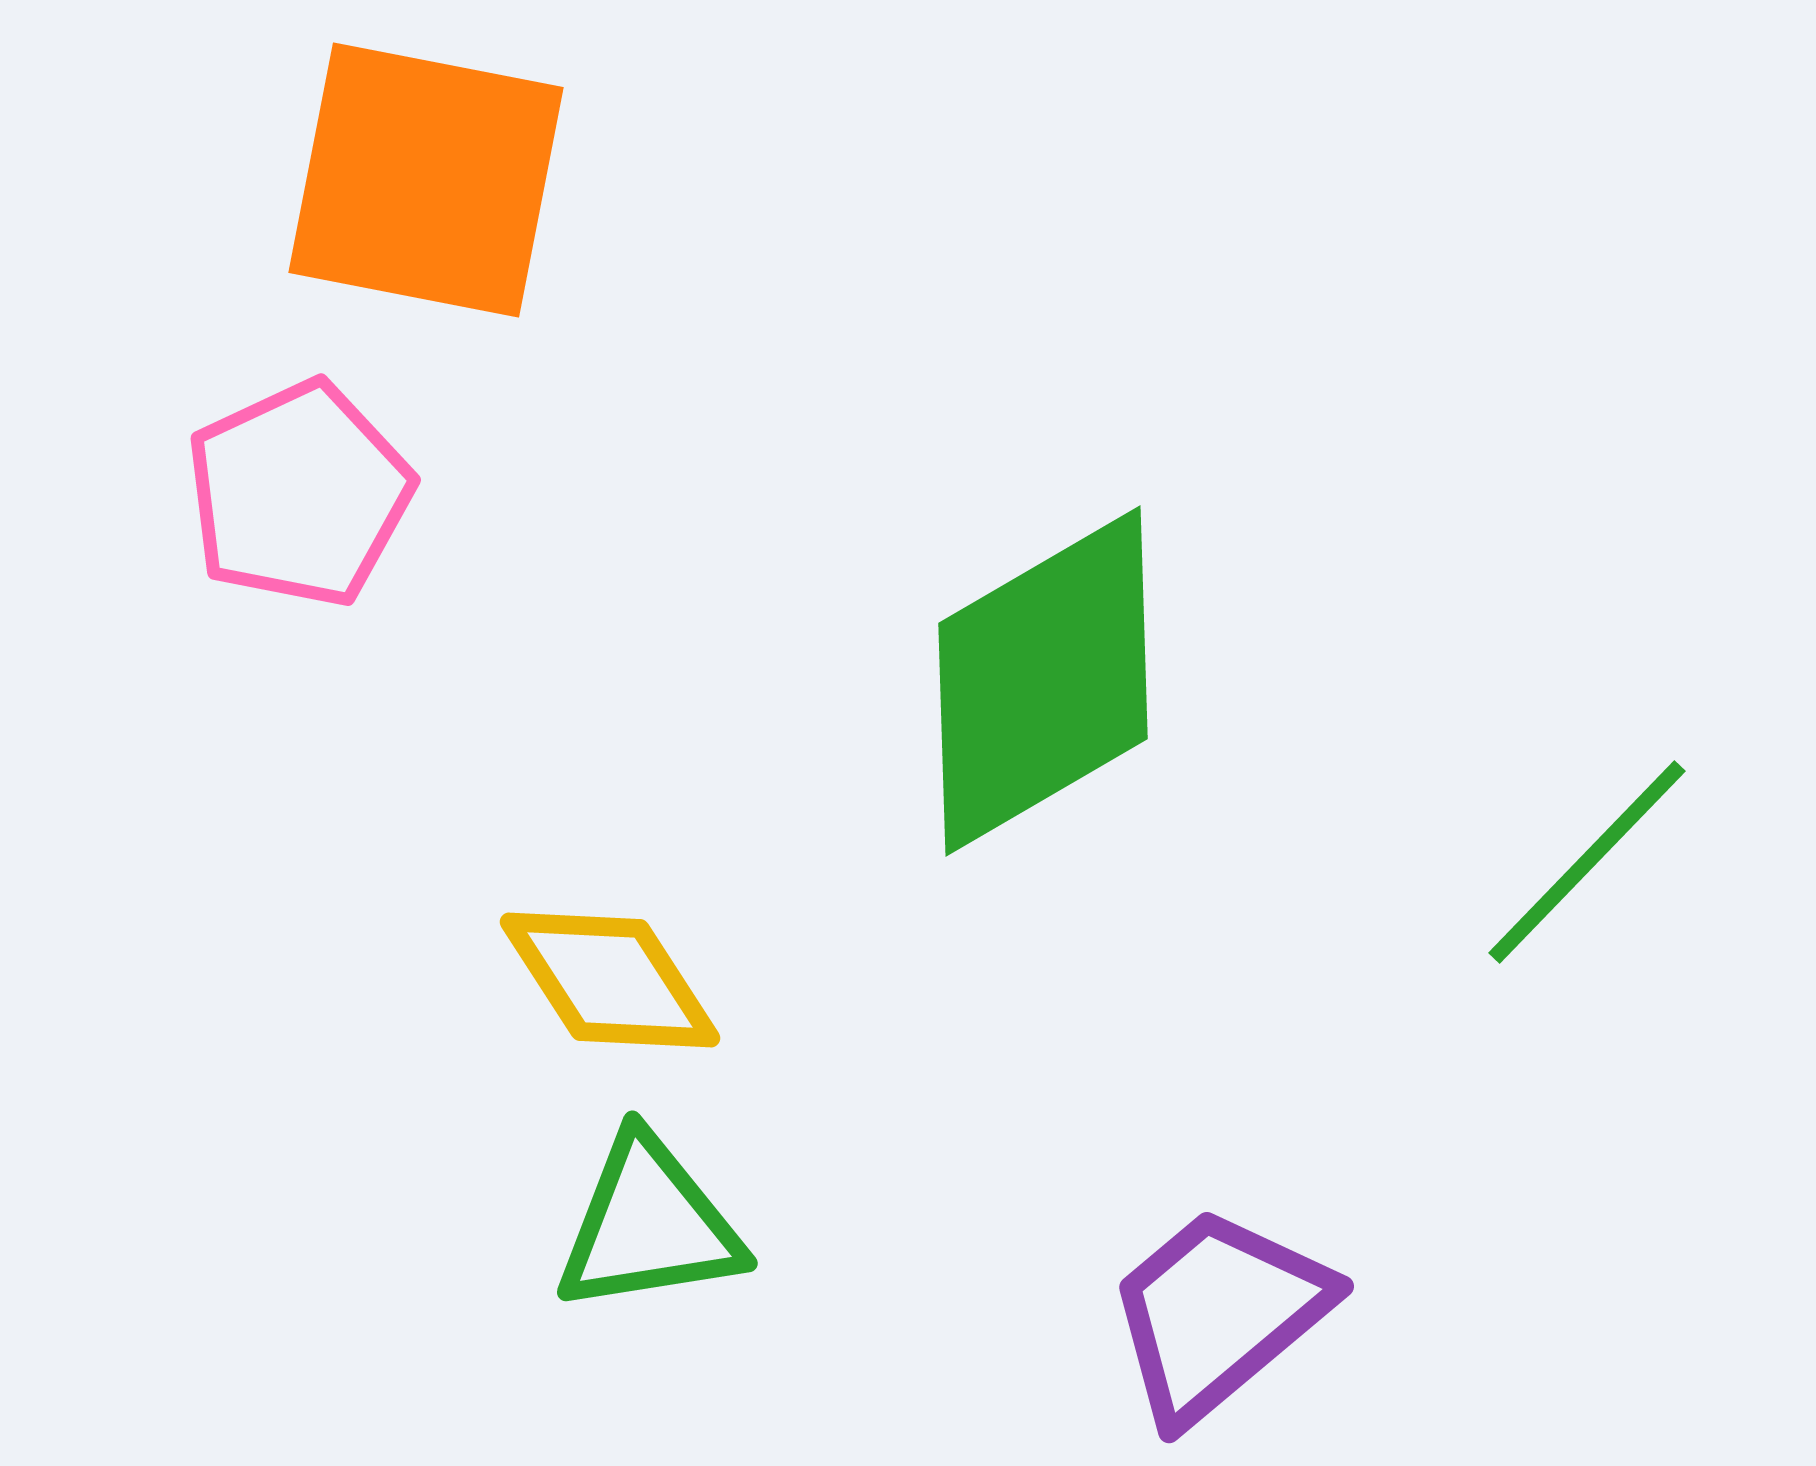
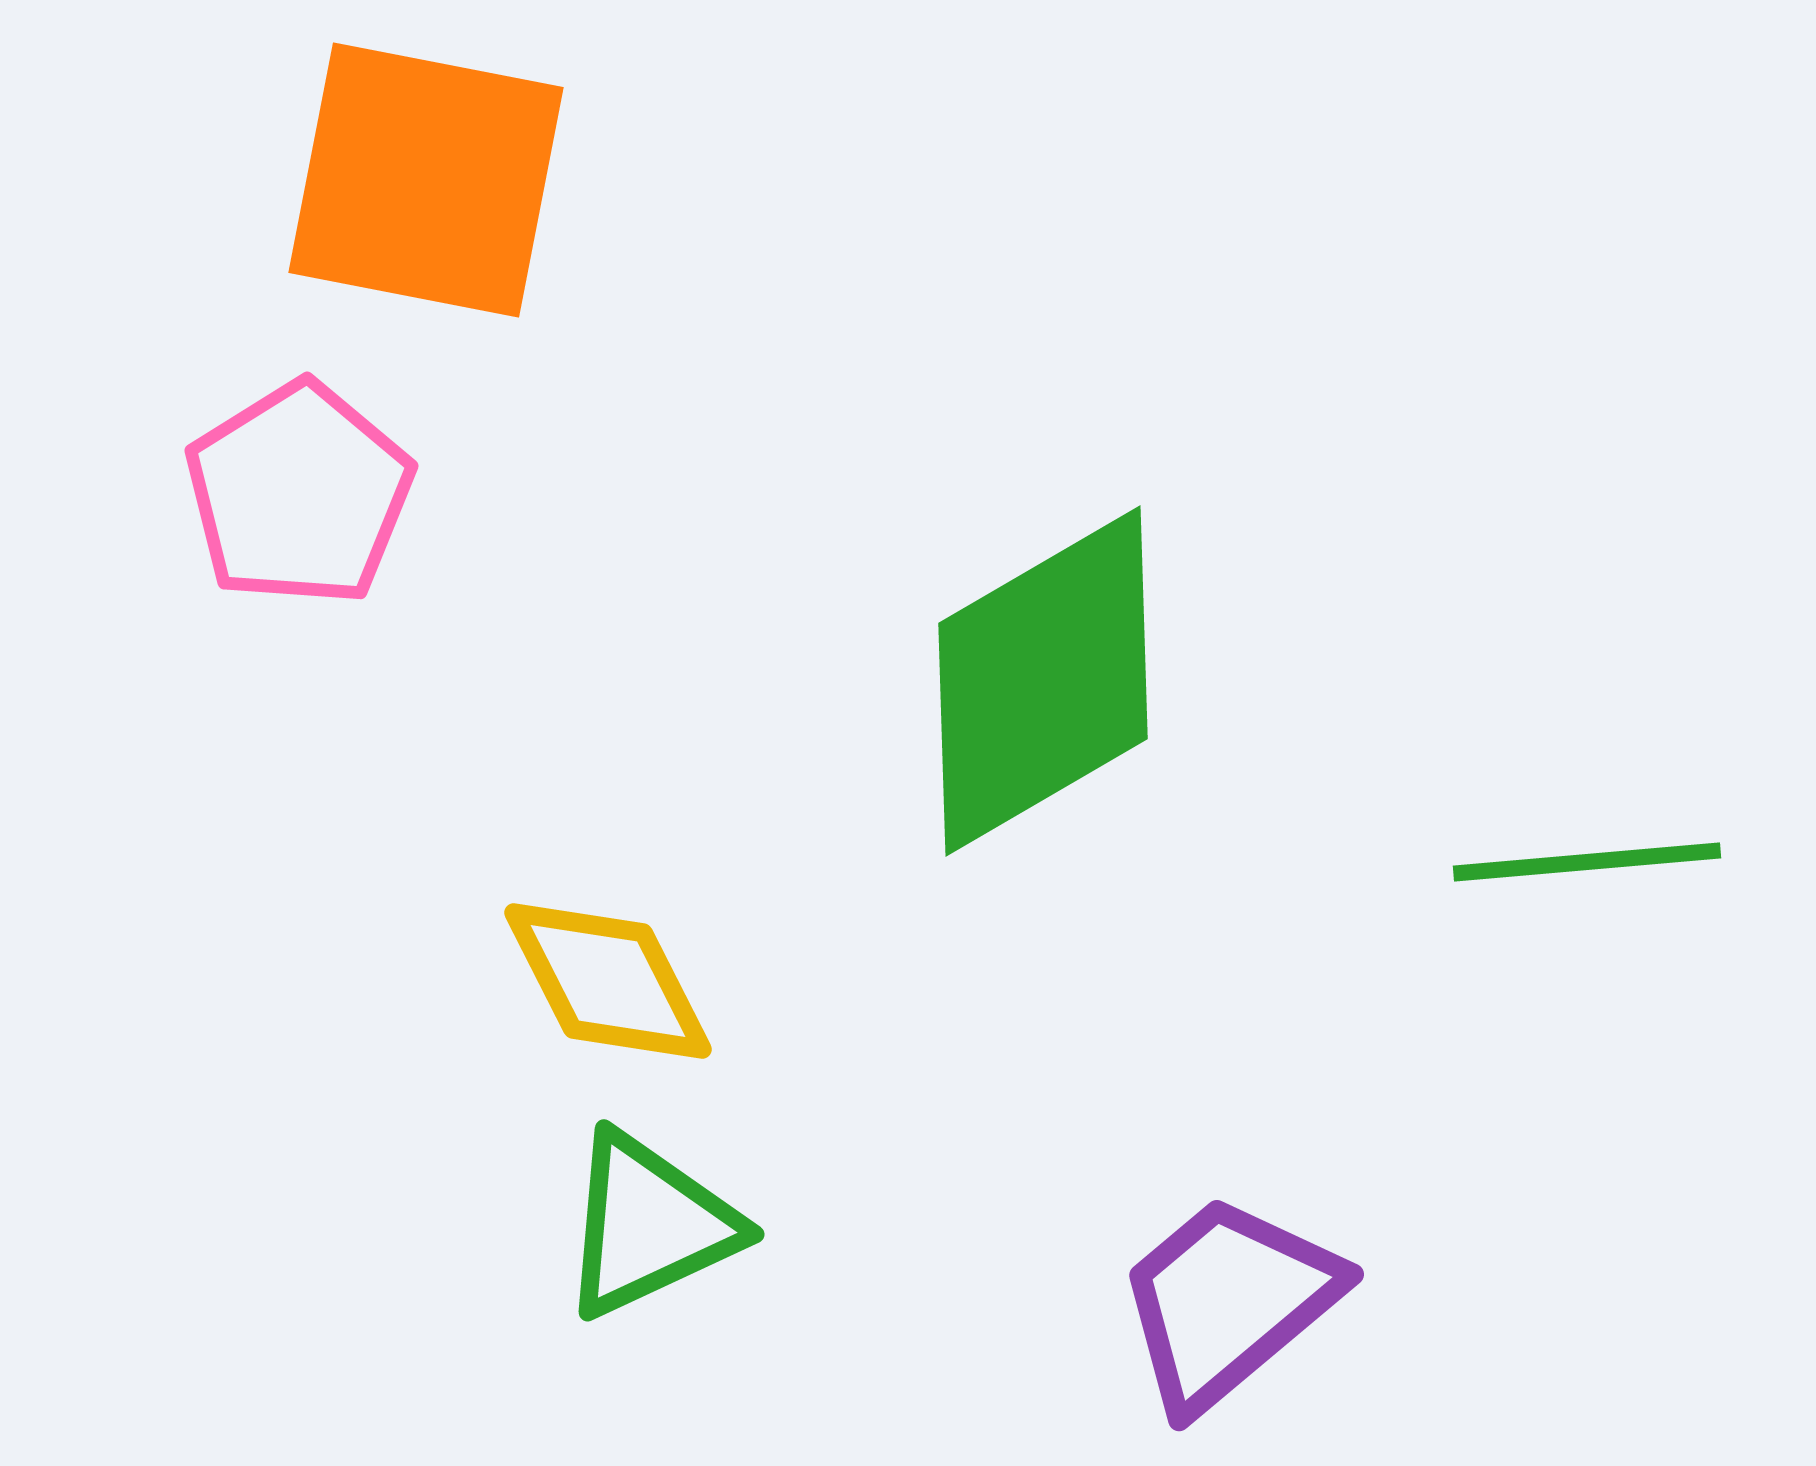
pink pentagon: rotated 7 degrees counterclockwise
green line: rotated 41 degrees clockwise
yellow diamond: moved 2 px left, 1 px down; rotated 6 degrees clockwise
green triangle: rotated 16 degrees counterclockwise
purple trapezoid: moved 10 px right, 12 px up
